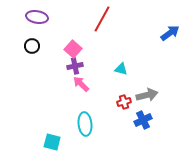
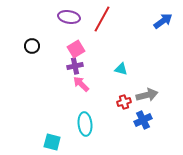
purple ellipse: moved 32 px right
blue arrow: moved 7 px left, 12 px up
pink square: moved 3 px right; rotated 18 degrees clockwise
